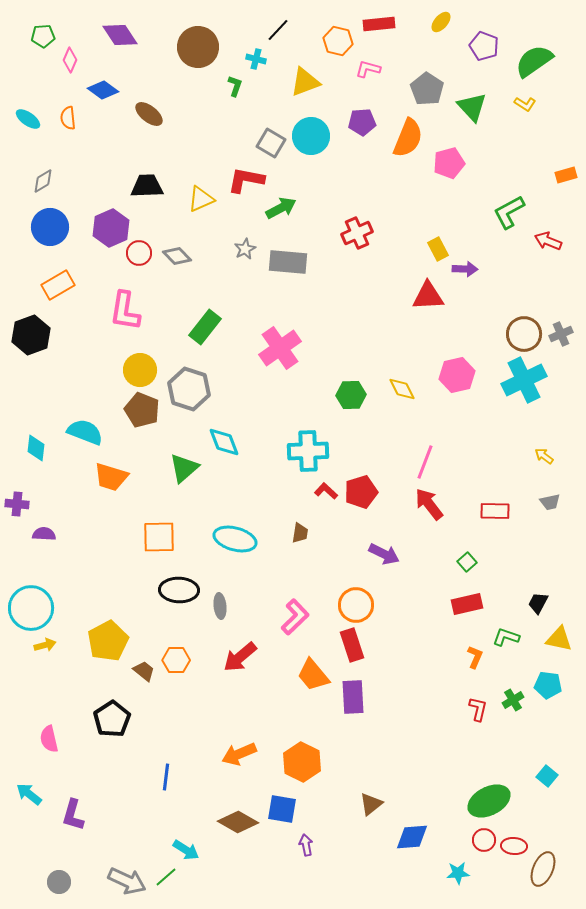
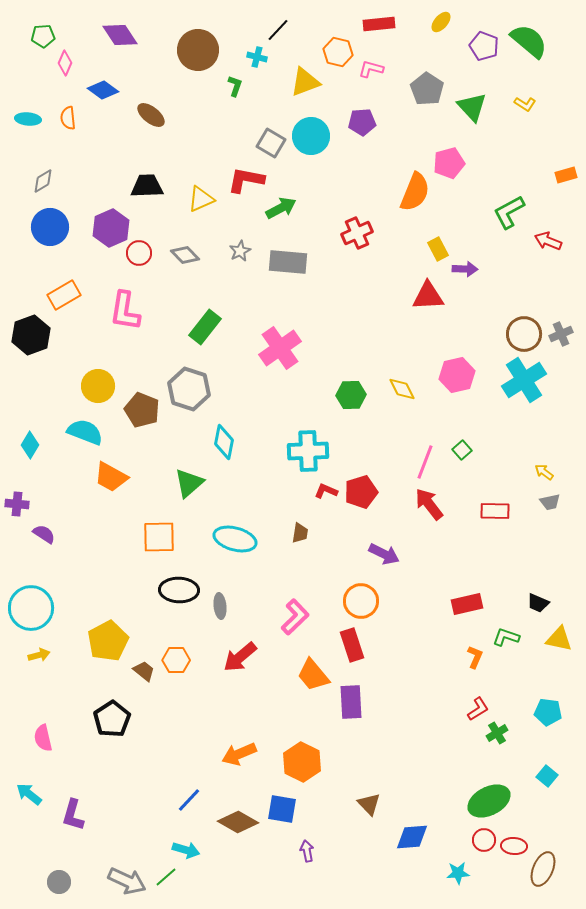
orange hexagon at (338, 41): moved 11 px down
brown circle at (198, 47): moved 3 px down
cyan cross at (256, 59): moved 1 px right, 2 px up
pink diamond at (70, 60): moved 5 px left, 3 px down
green semicircle at (534, 61): moved 5 px left, 20 px up; rotated 75 degrees clockwise
pink L-shape at (368, 69): moved 3 px right
brown ellipse at (149, 114): moved 2 px right, 1 px down
cyan ellipse at (28, 119): rotated 30 degrees counterclockwise
orange semicircle at (408, 138): moved 7 px right, 54 px down
gray star at (245, 249): moved 5 px left, 2 px down
gray diamond at (177, 256): moved 8 px right, 1 px up
orange rectangle at (58, 285): moved 6 px right, 10 px down
yellow circle at (140, 370): moved 42 px left, 16 px down
cyan cross at (524, 380): rotated 6 degrees counterclockwise
cyan diamond at (224, 442): rotated 32 degrees clockwise
cyan diamond at (36, 448): moved 6 px left, 3 px up; rotated 24 degrees clockwise
yellow arrow at (544, 456): moved 16 px down
green triangle at (184, 468): moved 5 px right, 15 px down
orange trapezoid at (111, 477): rotated 12 degrees clockwise
red L-shape at (326, 491): rotated 20 degrees counterclockwise
purple semicircle at (44, 534): rotated 30 degrees clockwise
green square at (467, 562): moved 5 px left, 112 px up
black trapezoid at (538, 603): rotated 95 degrees counterclockwise
orange circle at (356, 605): moved 5 px right, 4 px up
yellow arrow at (45, 645): moved 6 px left, 10 px down
cyan pentagon at (548, 685): moved 27 px down
purple rectangle at (353, 697): moved 2 px left, 5 px down
green cross at (513, 700): moved 16 px left, 33 px down
red L-shape at (478, 709): rotated 45 degrees clockwise
pink semicircle at (49, 739): moved 6 px left, 1 px up
blue line at (166, 777): moved 23 px right, 23 px down; rotated 36 degrees clockwise
brown triangle at (371, 804): moved 2 px left; rotated 35 degrees counterclockwise
purple arrow at (306, 845): moved 1 px right, 6 px down
cyan arrow at (186, 850): rotated 16 degrees counterclockwise
